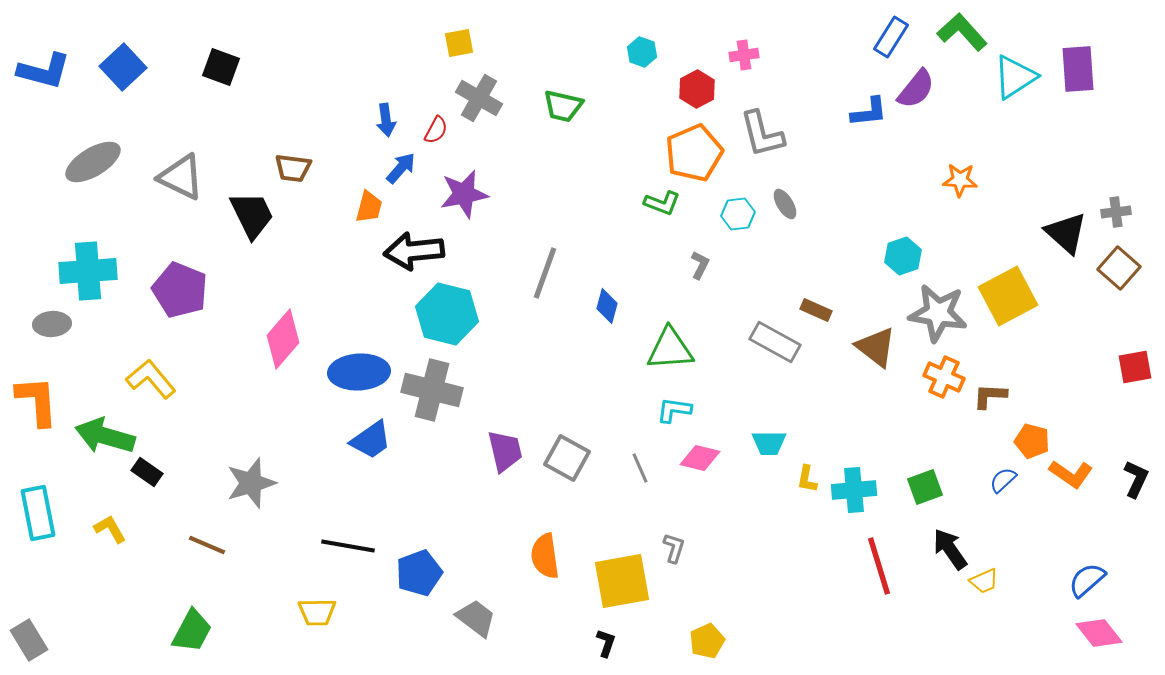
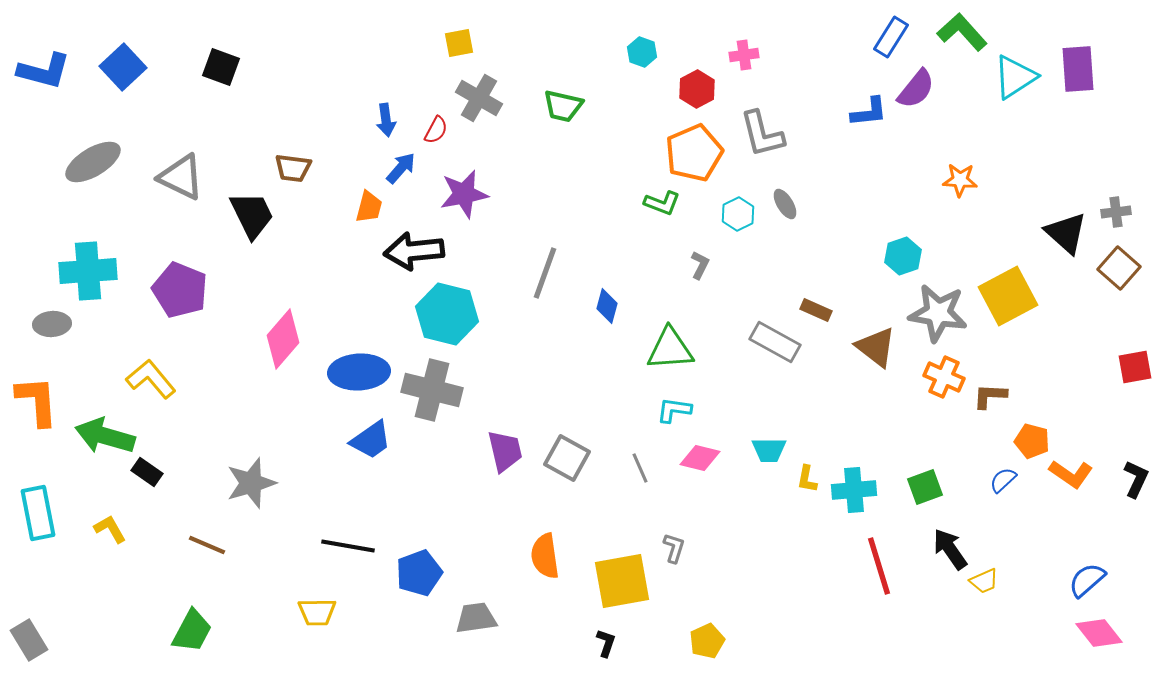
cyan hexagon at (738, 214): rotated 20 degrees counterclockwise
cyan trapezoid at (769, 443): moved 7 px down
gray trapezoid at (476, 618): rotated 45 degrees counterclockwise
